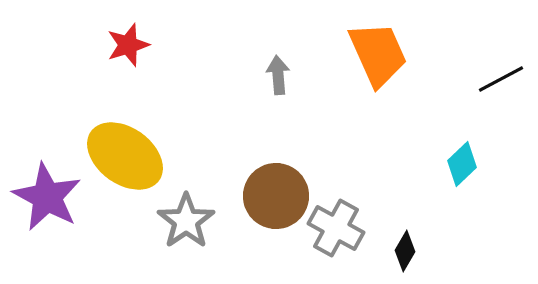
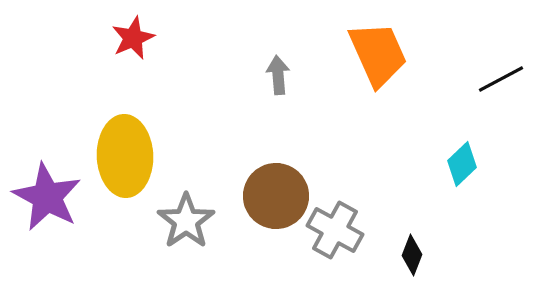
red star: moved 5 px right, 7 px up; rotated 6 degrees counterclockwise
yellow ellipse: rotated 52 degrees clockwise
gray cross: moved 1 px left, 2 px down
black diamond: moved 7 px right, 4 px down; rotated 9 degrees counterclockwise
